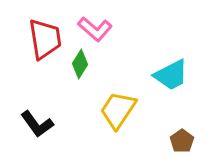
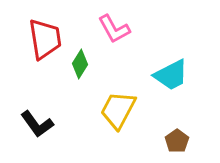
pink L-shape: moved 19 px right; rotated 20 degrees clockwise
yellow trapezoid: rotated 6 degrees counterclockwise
brown pentagon: moved 5 px left
